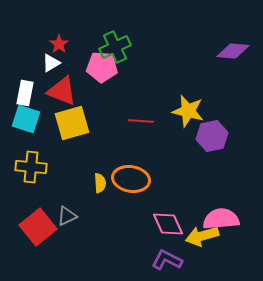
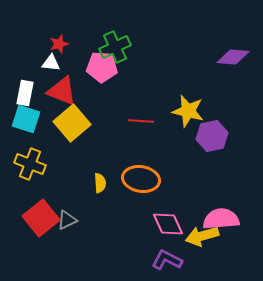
red star: rotated 18 degrees clockwise
purple diamond: moved 6 px down
white triangle: rotated 36 degrees clockwise
yellow square: rotated 24 degrees counterclockwise
yellow cross: moved 1 px left, 3 px up; rotated 16 degrees clockwise
orange ellipse: moved 10 px right
gray triangle: moved 4 px down
red square: moved 3 px right, 9 px up
